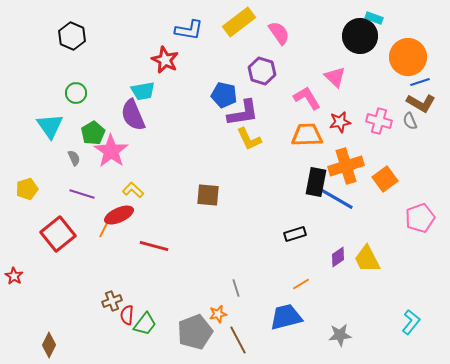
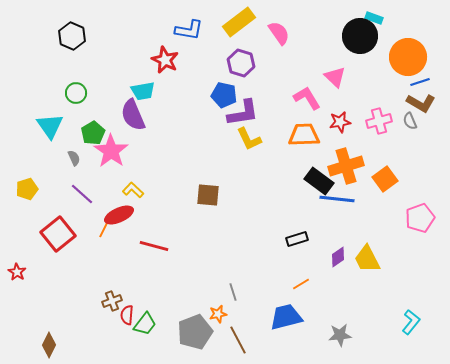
purple hexagon at (262, 71): moved 21 px left, 8 px up
pink cross at (379, 121): rotated 30 degrees counterclockwise
orange trapezoid at (307, 135): moved 3 px left
black rectangle at (316, 182): moved 3 px right, 1 px up; rotated 64 degrees counterclockwise
purple line at (82, 194): rotated 25 degrees clockwise
blue line at (337, 199): rotated 24 degrees counterclockwise
black rectangle at (295, 234): moved 2 px right, 5 px down
red star at (14, 276): moved 3 px right, 4 px up
gray line at (236, 288): moved 3 px left, 4 px down
